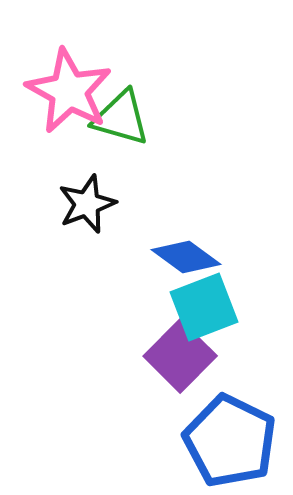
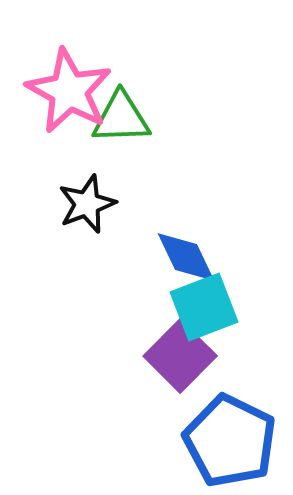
green triangle: rotated 18 degrees counterclockwise
blue diamond: rotated 28 degrees clockwise
